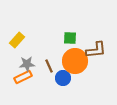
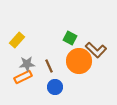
green square: rotated 24 degrees clockwise
brown L-shape: rotated 50 degrees clockwise
orange circle: moved 4 px right
blue circle: moved 8 px left, 9 px down
